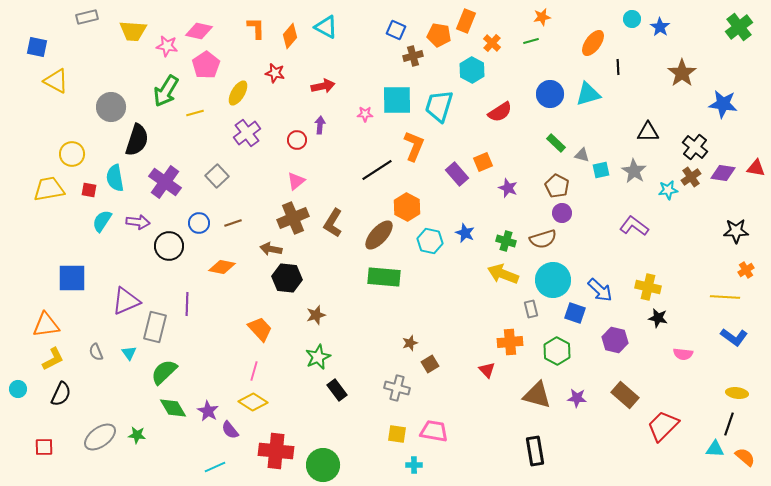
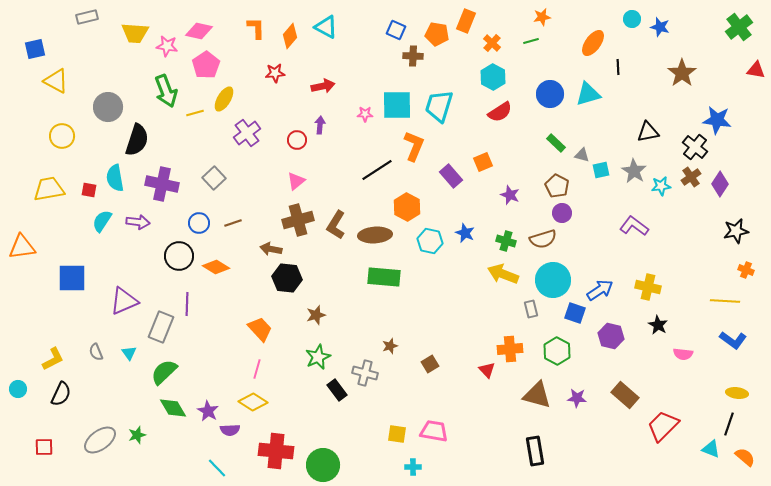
blue star at (660, 27): rotated 18 degrees counterclockwise
yellow trapezoid at (133, 31): moved 2 px right, 2 px down
orange pentagon at (439, 35): moved 2 px left, 1 px up
blue square at (37, 47): moved 2 px left, 2 px down; rotated 25 degrees counterclockwise
brown cross at (413, 56): rotated 18 degrees clockwise
cyan hexagon at (472, 70): moved 21 px right, 7 px down
red star at (275, 73): rotated 18 degrees counterclockwise
green arrow at (166, 91): rotated 52 degrees counterclockwise
yellow ellipse at (238, 93): moved 14 px left, 6 px down
cyan square at (397, 100): moved 5 px down
blue star at (723, 104): moved 6 px left, 16 px down
gray circle at (111, 107): moved 3 px left
black triangle at (648, 132): rotated 10 degrees counterclockwise
yellow circle at (72, 154): moved 10 px left, 18 px up
red triangle at (756, 168): moved 98 px up
purple diamond at (723, 173): moved 3 px left, 11 px down; rotated 65 degrees counterclockwise
purple rectangle at (457, 174): moved 6 px left, 2 px down
gray square at (217, 176): moved 3 px left, 2 px down
purple cross at (165, 182): moved 3 px left, 2 px down; rotated 24 degrees counterclockwise
purple star at (508, 188): moved 2 px right, 7 px down
cyan star at (668, 190): moved 7 px left, 4 px up
brown cross at (293, 218): moved 5 px right, 2 px down; rotated 8 degrees clockwise
brown L-shape at (333, 223): moved 3 px right, 2 px down
black star at (736, 231): rotated 10 degrees counterclockwise
brown ellipse at (379, 235): moved 4 px left; rotated 44 degrees clockwise
black circle at (169, 246): moved 10 px right, 10 px down
orange diamond at (222, 267): moved 6 px left; rotated 20 degrees clockwise
orange cross at (746, 270): rotated 35 degrees counterclockwise
blue arrow at (600, 290): rotated 76 degrees counterclockwise
yellow line at (725, 297): moved 4 px down
purple triangle at (126, 301): moved 2 px left
black star at (658, 318): moved 7 px down; rotated 18 degrees clockwise
orange triangle at (46, 325): moved 24 px left, 78 px up
gray rectangle at (155, 327): moved 6 px right; rotated 8 degrees clockwise
blue L-shape at (734, 337): moved 1 px left, 3 px down
purple hexagon at (615, 340): moved 4 px left, 4 px up
orange cross at (510, 342): moved 7 px down
brown star at (410, 343): moved 20 px left, 3 px down
pink line at (254, 371): moved 3 px right, 2 px up
gray cross at (397, 388): moved 32 px left, 15 px up
purple semicircle at (230, 430): rotated 54 degrees counterclockwise
green star at (137, 435): rotated 24 degrees counterclockwise
gray ellipse at (100, 437): moved 3 px down
cyan triangle at (715, 449): moved 4 px left; rotated 18 degrees clockwise
cyan cross at (414, 465): moved 1 px left, 2 px down
cyan line at (215, 467): moved 2 px right, 1 px down; rotated 70 degrees clockwise
